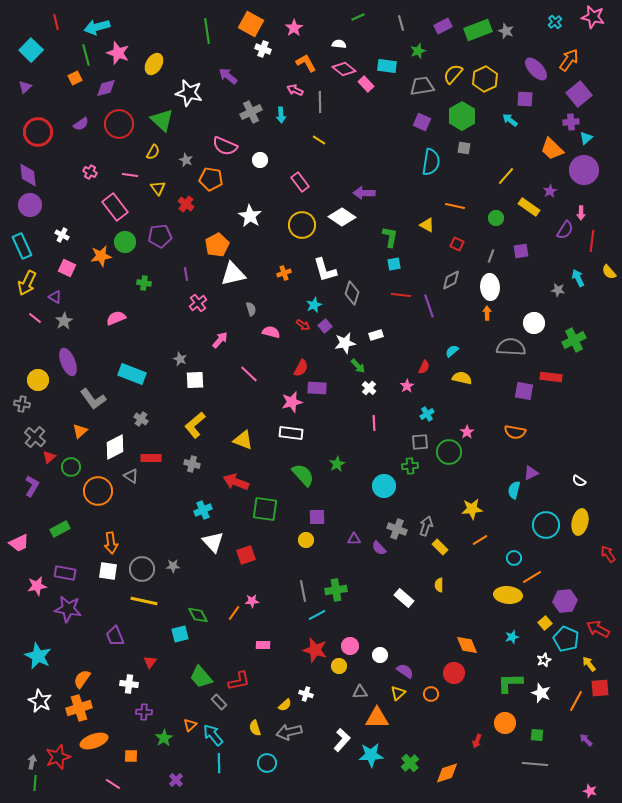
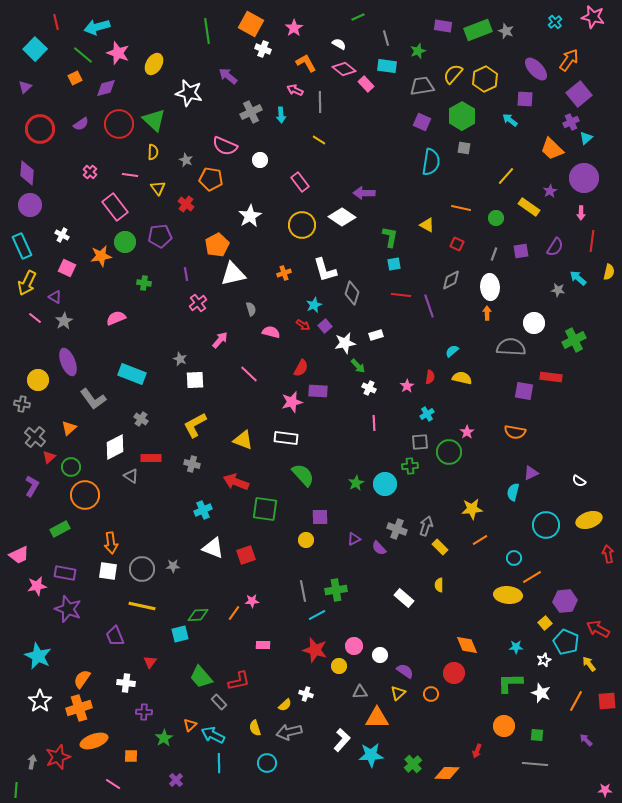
gray line at (401, 23): moved 15 px left, 15 px down
purple rectangle at (443, 26): rotated 36 degrees clockwise
white semicircle at (339, 44): rotated 24 degrees clockwise
cyan square at (31, 50): moved 4 px right, 1 px up
green line at (86, 55): moved 3 px left; rotated 35 degrees counterclockwise
green triangle at (162, 120): moved 8 px left
purple cross at (571, 122): rotated 21 degrees counterclockwise
red circle at (38, 132): moved 2 px right, 3 px up
yellow semicircle at (153, 152): rotated 28 degrees counterclockwise
purple circle at (584, 170): moved 8 px down
pink cross at (90, 172): rotated 16 degrees clockwise
purple diamond at (28, 175): moved 1 px left, 2 px up; rotated 10 degrees clockwise
orange line at (455, 206): moved 6 px right, 2 px down
white star at (250, 216): rotated 10 degrees clockwise
purple semicircle at (565, 230): moved 10 px left, 17 px down
gray line at (491, 256): moved 3 px right, 2 px up
yellow semicircle at (609, 272): rotated 126 degrees counterclockwise
cyan arrow at (578, 278): rotated 24 degrees counterclockwise
red semicircle at (424, 367): moved 6 px right, 10 px down; rotated 16 degrees counterclockwise
purple rectangle at (317, 388): moved 1 px right, 3 px down
white cross at (369, 388): rotated 16 degrees counterclockwise
yellow L-shape at (195, 425): rotated 12 degrees clockwise
orange triangle at (80, 431): moved 11 px left, 3 px up
white rectangle at (291, 433): moved 5 px left, 5 px down
green star at (337, 464): moved 19 px right, 19 px down
cyan circle at (384, 486): moved 1 px right, 2 px up
cyan semicircle at (514, 490): moved 1 px left, 2 px down
orange circle at (98, 491): moved 13 px left, 4 px down
purple square at (317, 517): moved 3 px right
yellow ellipse at (580, 522): moved 9 px right, 2 px up; rotated 60 degrees clockwise
purple triangle at (354, 539): rotated 24 degrees counterclockwise
white triangle at (213, 542): moved 6 px down; rotated 25 degrees counterclockwise
pink trapezoid at (19, 543): moved 12 px down
red arrow at (608, 554): rotated 24 degrees clockwise
yellow line at (144, 601): moved 2 px left, 5 px down
purple star at (68, 609): rotated 12 degrees clockwise
green diamond at (198, 615): rotated 65 degrees counterclockwise
cyan star at (512, 637): moved 4 px right, 10 px down; rotated 16 degrees clockwise
cyan pentagon at (566, 639): moved 3 px down
pink circle at (350, 646): moved 4 px right
white cross at (129, 684): moved 3 px left, 1 px up
red square at (600, 688): moved 7 px right, 13 px down
white star at (40, 701): rotated 10 degrees clockwise
orange circle at (505, 723): moved 1 px left, 3 px down
cyan arrow at (213, 735): rotated 25 degrees counterclockwise
red arrow at (477, 741): moved 10 px down
green cross at (410, 763): moved 3 px right, 1 px down
orange diamond at (447, 773): rotated 20 degrees clockwise
green line at (35, 783): moved 19 px left, 7 px down
pink star at (590, 791): moved 15 px right, 1 px up; rotated 16 degrees counterclockwise
